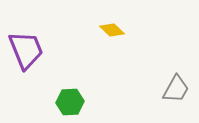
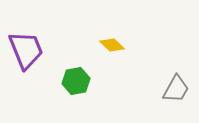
yellow diamond: moved 15 px down
green hexagon: moved 6 px right, 21 px up; rotated 8 degrees counterclockwise
